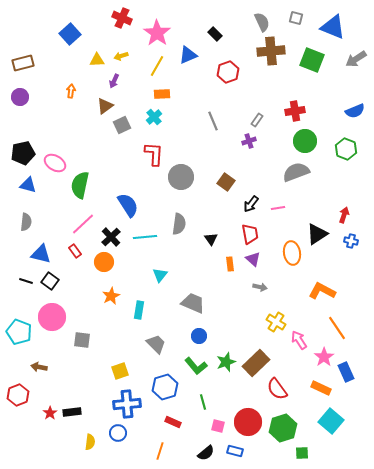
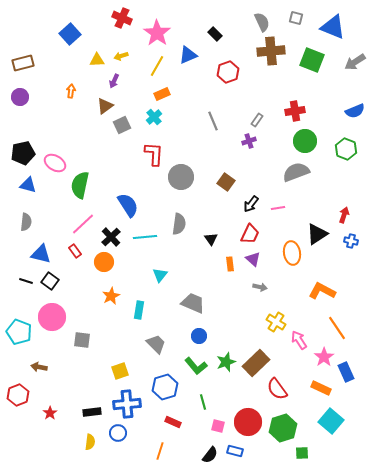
gray arrow at (356, 59): moved 1 px left, 3 px down
orange rectangle at (162, 94): rotated 21 degrees counterclockwise
red trapezoid at (250, 234): rotated 35 degrees clockwise
black rectangle at (72, 412): moved 20 px right
black semicircle at (206, 453): moved 4 px right, 2 px down; rotated 12 degrees counterclockwise
